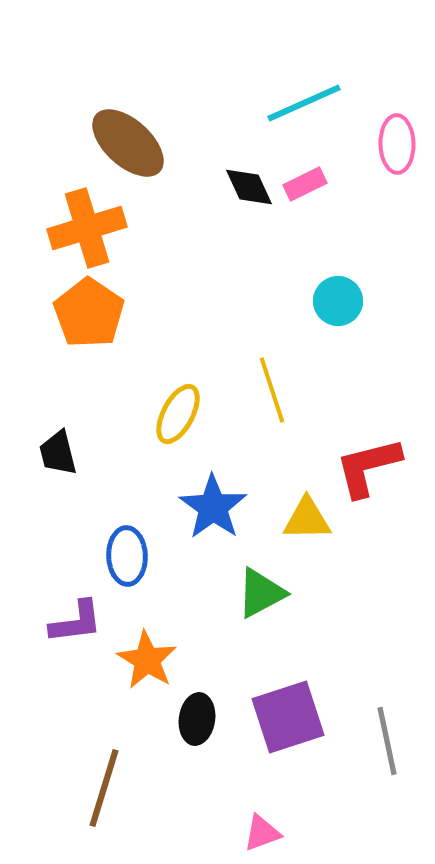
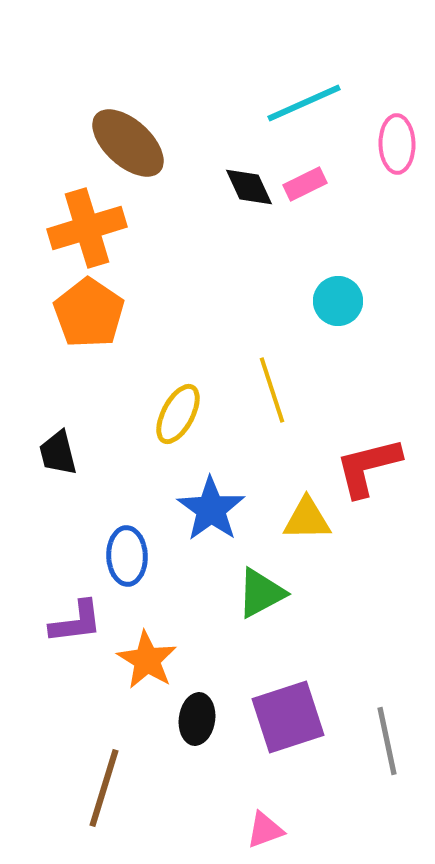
blue star: moved 2 px left, 2 px down
pink triangle: moved 3 px right, 3 px up
